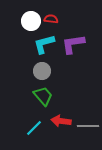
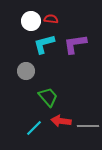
purple L-shape: moved 2 px right
gray circle: moved 16 px left
green trapezoid: moved 5 px right, 1 px down
